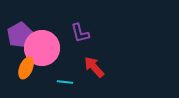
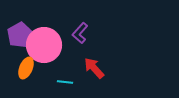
purple L-shape: rotated 55 degrees clockwise
pink circle: moved 2 px right, 3 px up
red arrow: moved 1 px down
